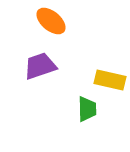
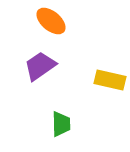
purple trapezoid: rotated 16 degrees counterclockwise
green trapezoid: moved 26 px left, 15 px down
